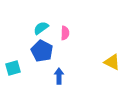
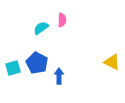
pink semicircle: moved 3 px left, 13 px up
blue pentagon: moved 5 px left, 12 px down
